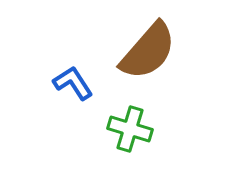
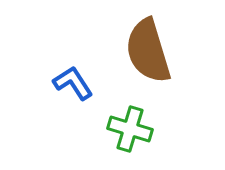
brown semicircle: rotated 122 degrees clockwise
